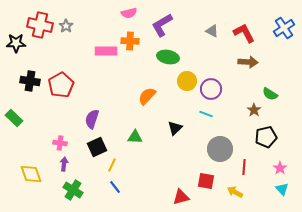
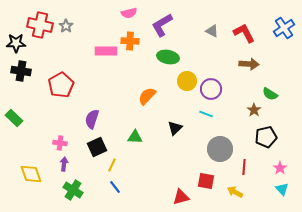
brown arrow: moved 1 px right, 2 px down
black cross: moved 9 px left, 10 px up
